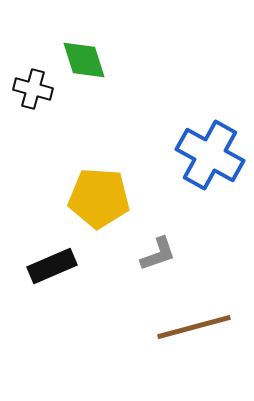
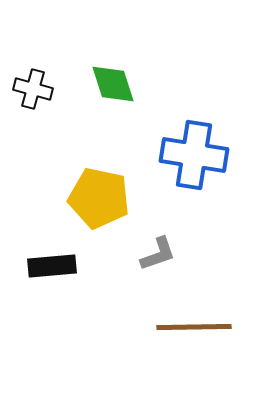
green diamond: moved 29 px right, 24 px down
blue cross: moved 16 px left; rotated 20 degrees counterclockwise
yellow pentagon: rotated 8 degrees clockwise
black rectangle: rotated 18 degrees clockwise
brown line: rotated 14 degrees clockwise
